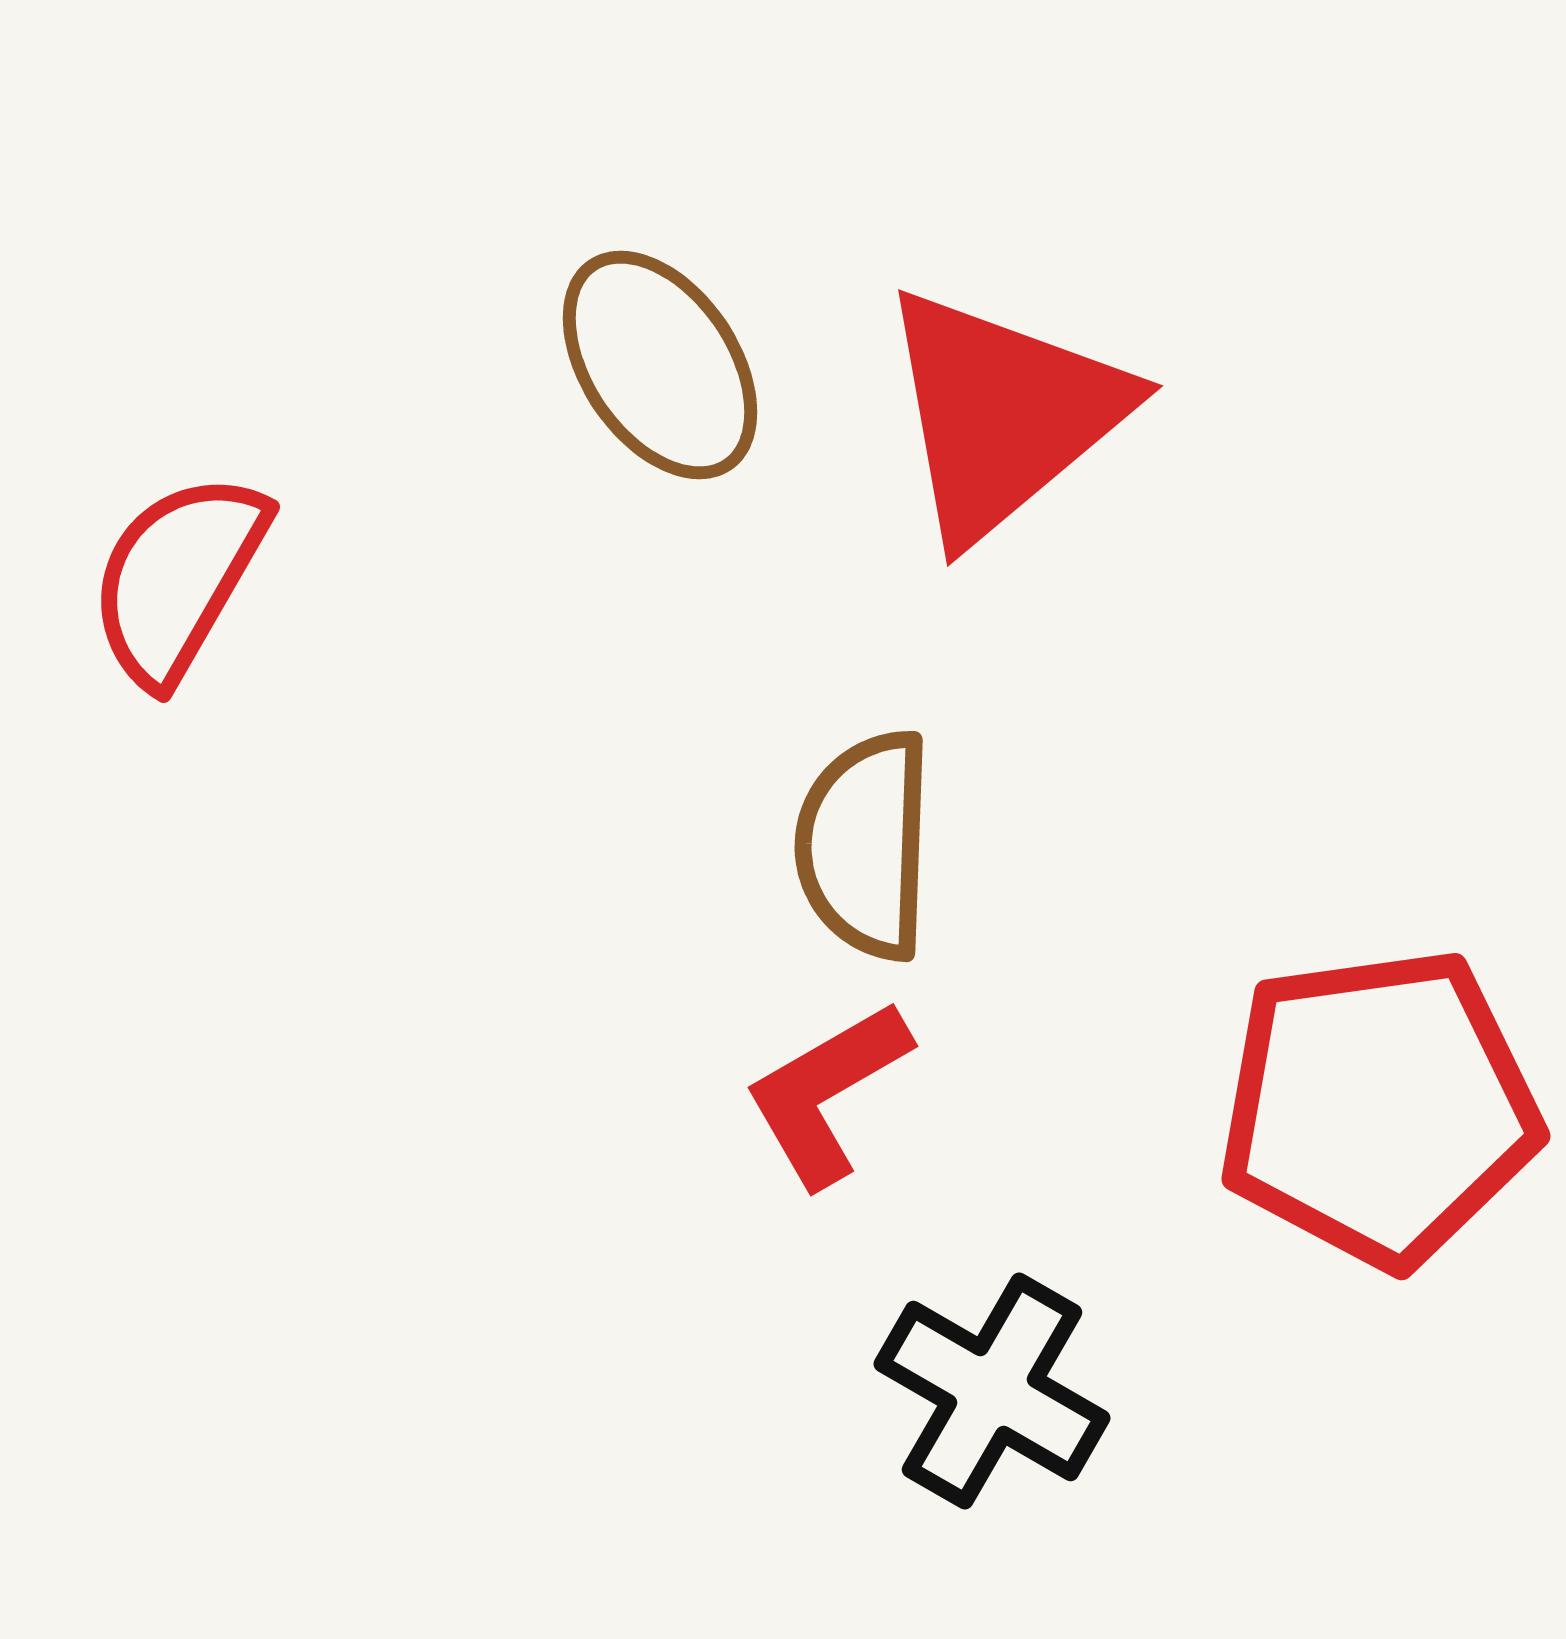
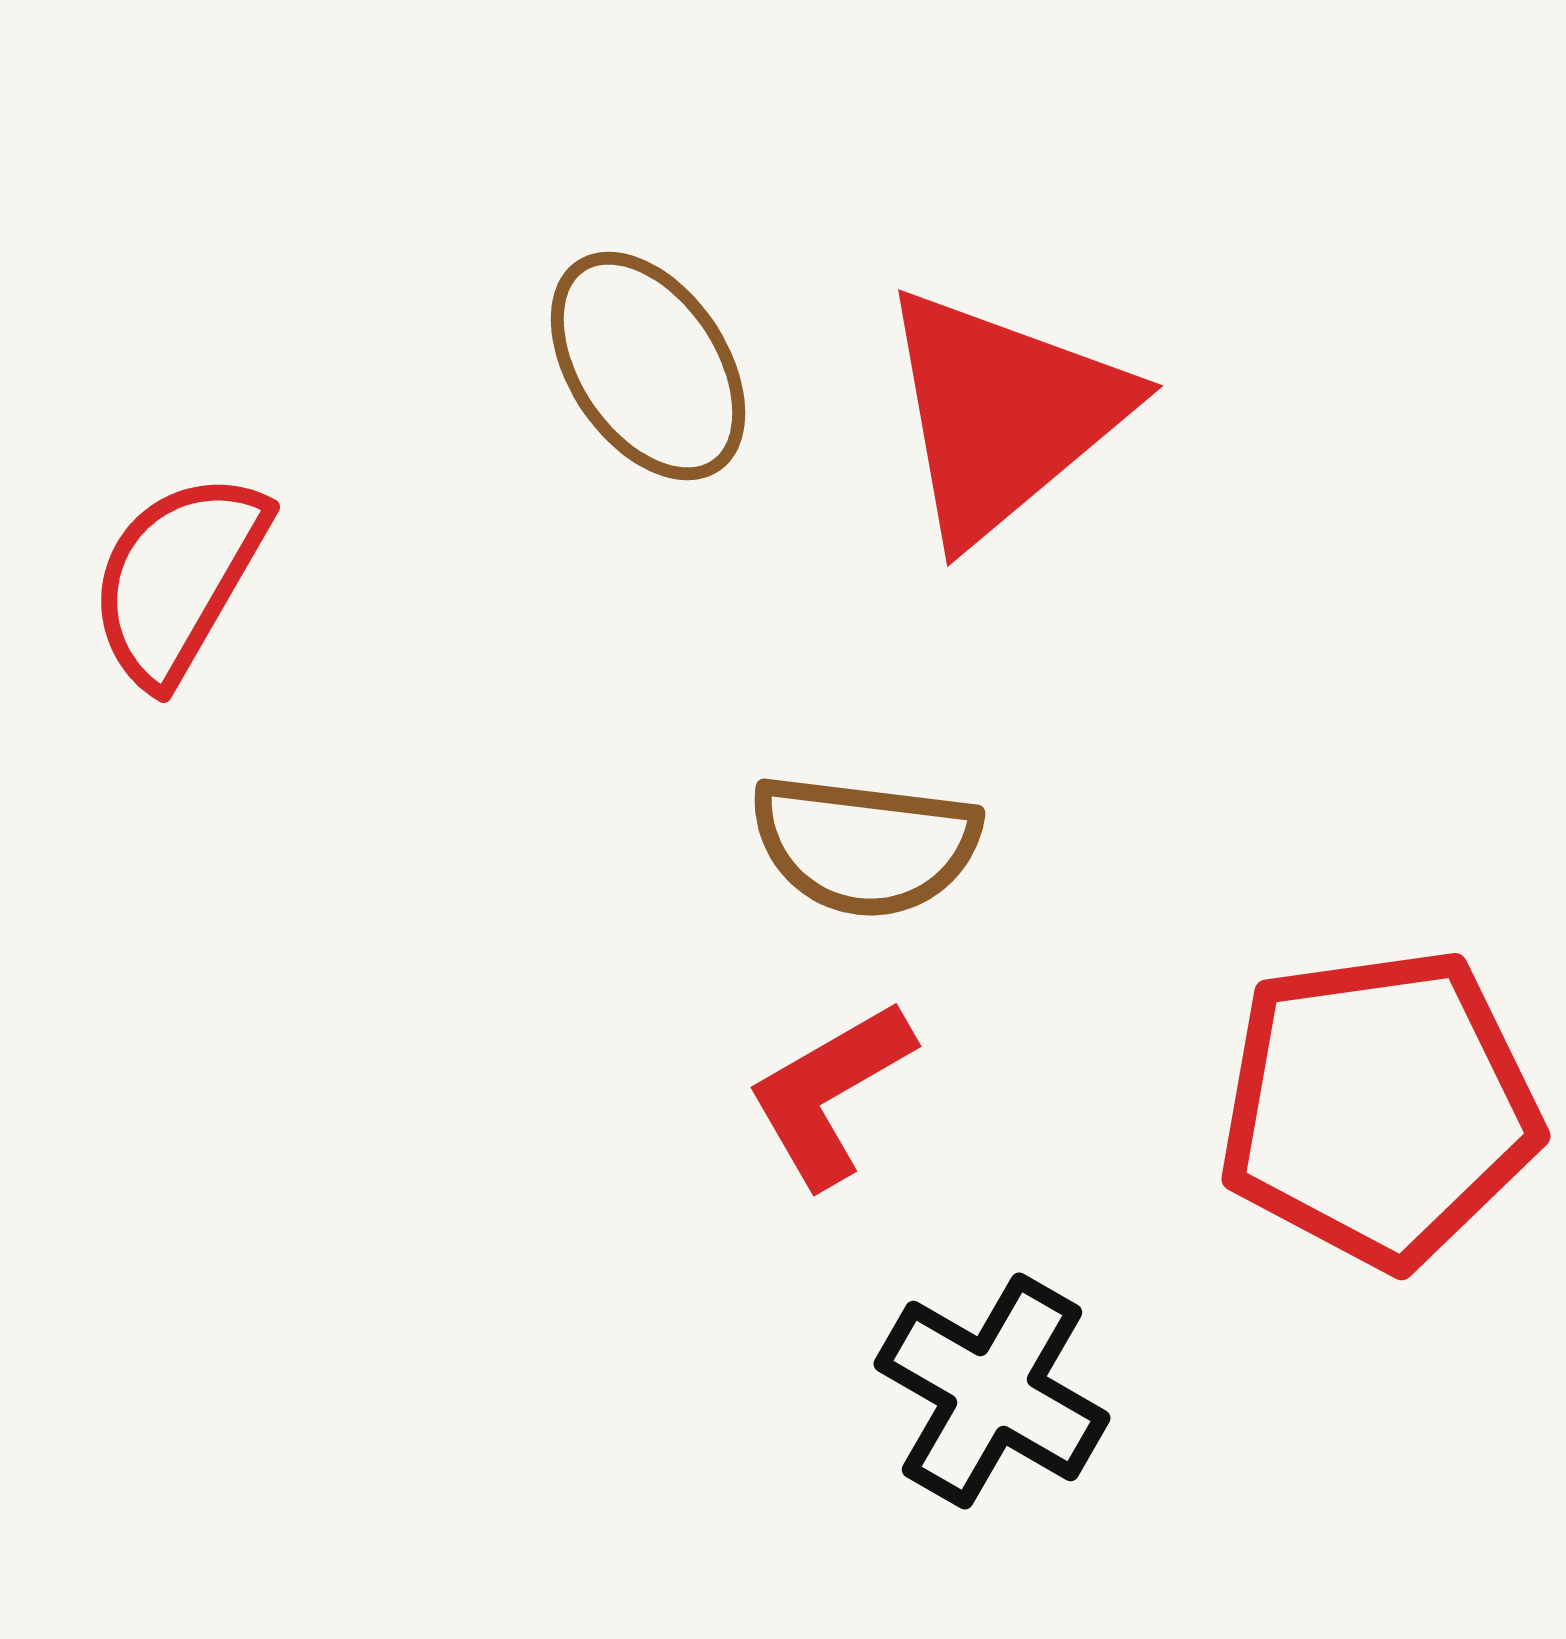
brown ellipse: moved 12 px left, 1 px down
brown semicircle: rotated 85 degrees counterclockwise
red L-shape: moved 3 px right
